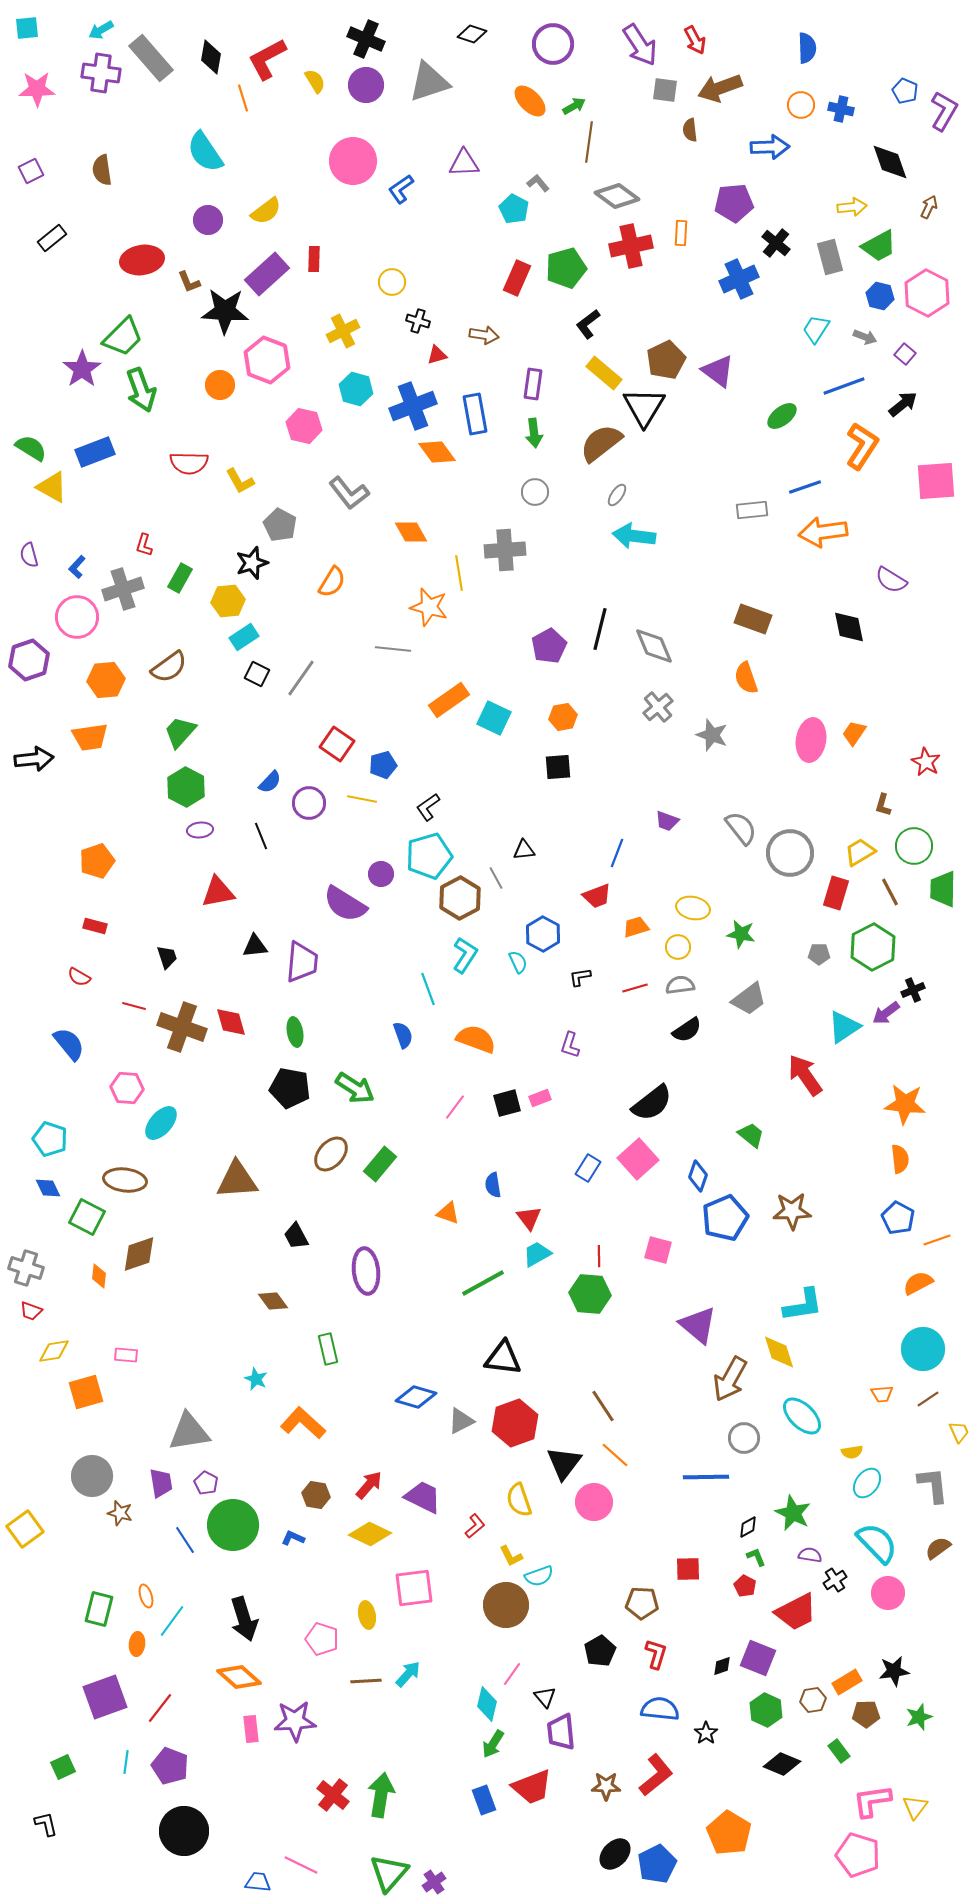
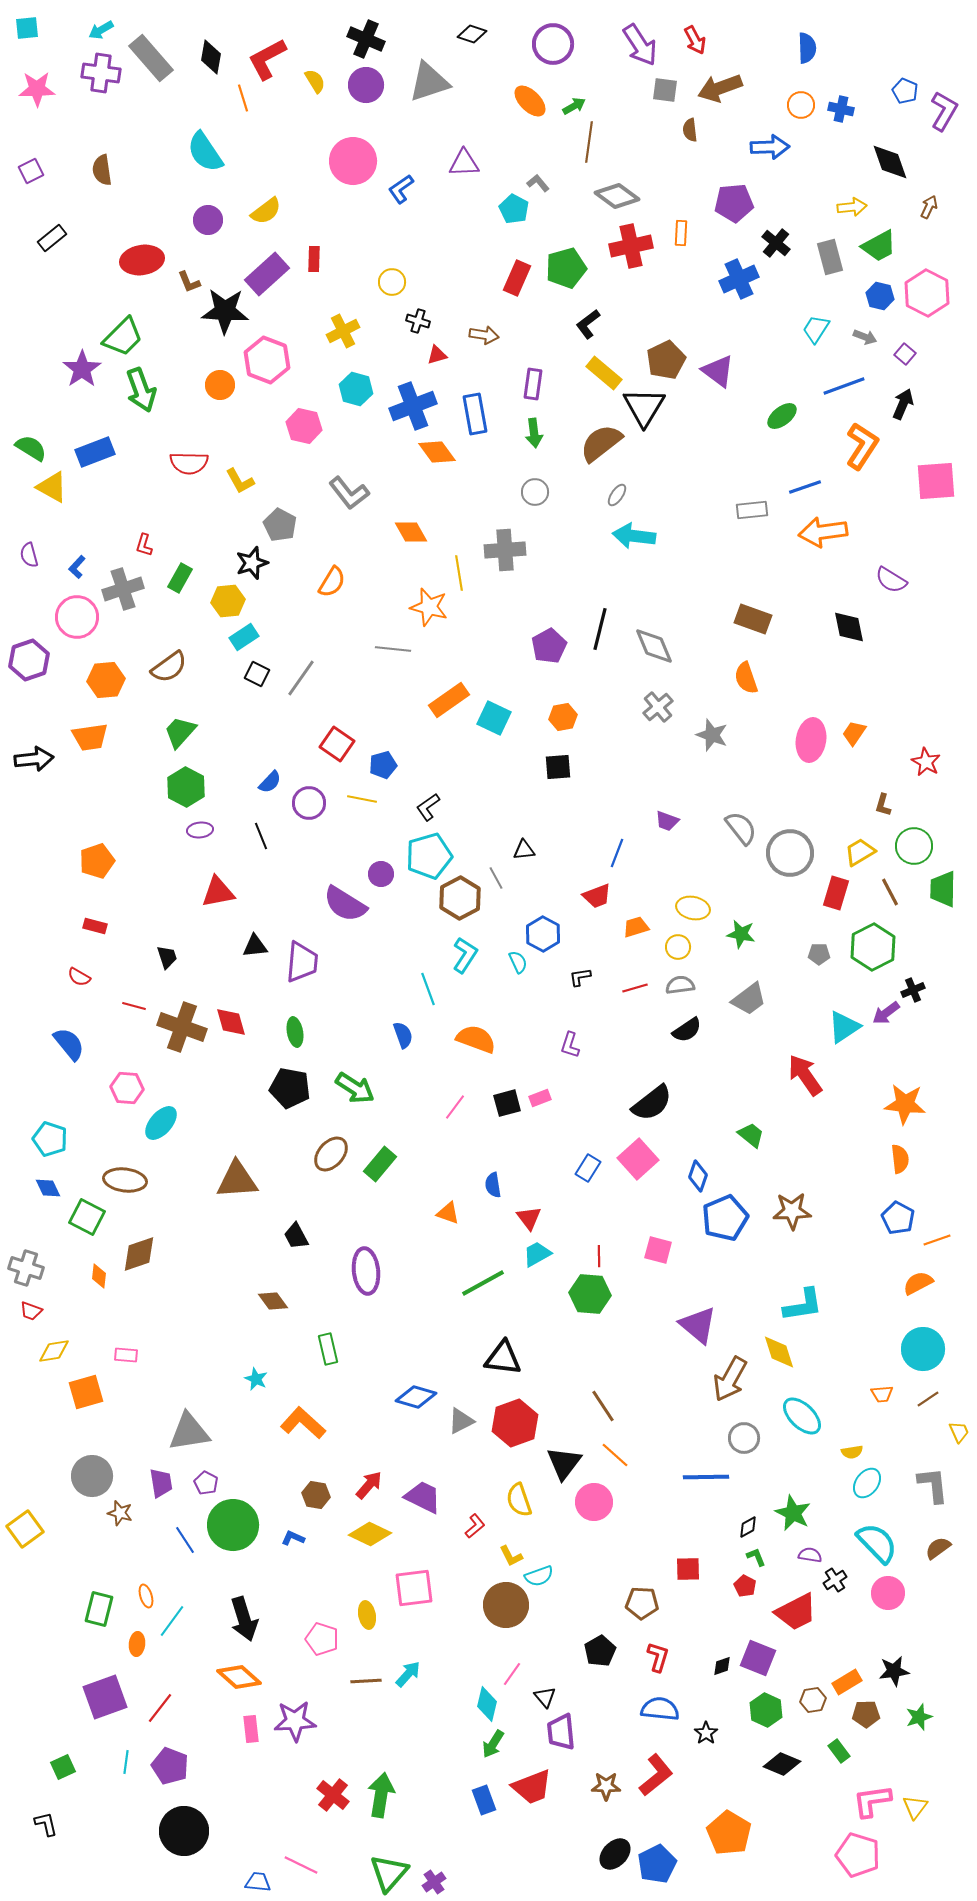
black arrow at (903, 404): rotated 28 degrees counterclockwise
red L-shape at (656, 1654): moved 2 px right, 3 px down
